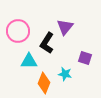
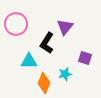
pink circle: moved 2 px left, 7 px up
cyan star: rotated 24 degrees counterclockwise
